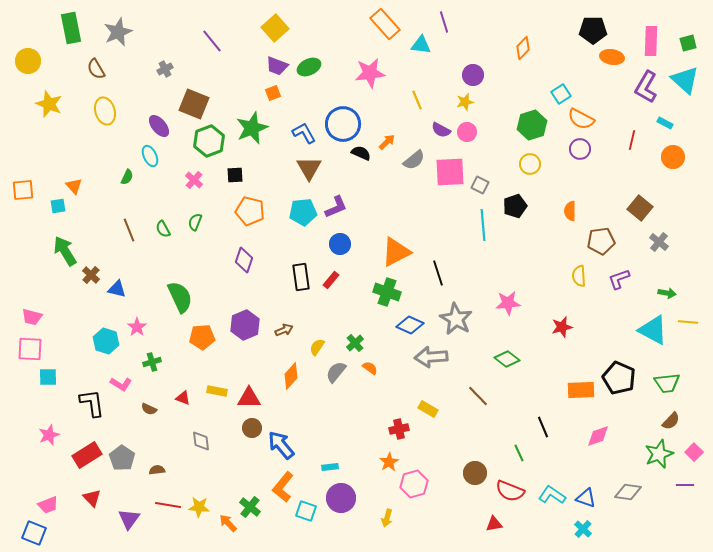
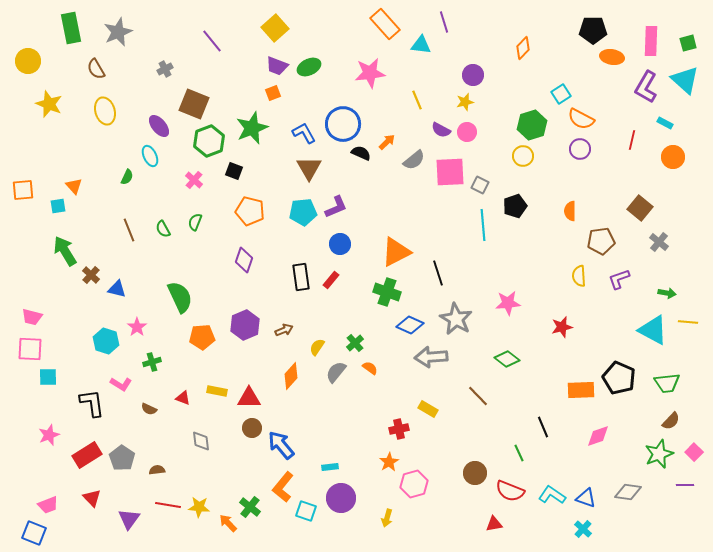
yellow circle at (530, 164): moved 7 px left, 8 px up
black square at (235, 175): moved 1 px left, 4 px up; rotated 24 degrees clockwise
